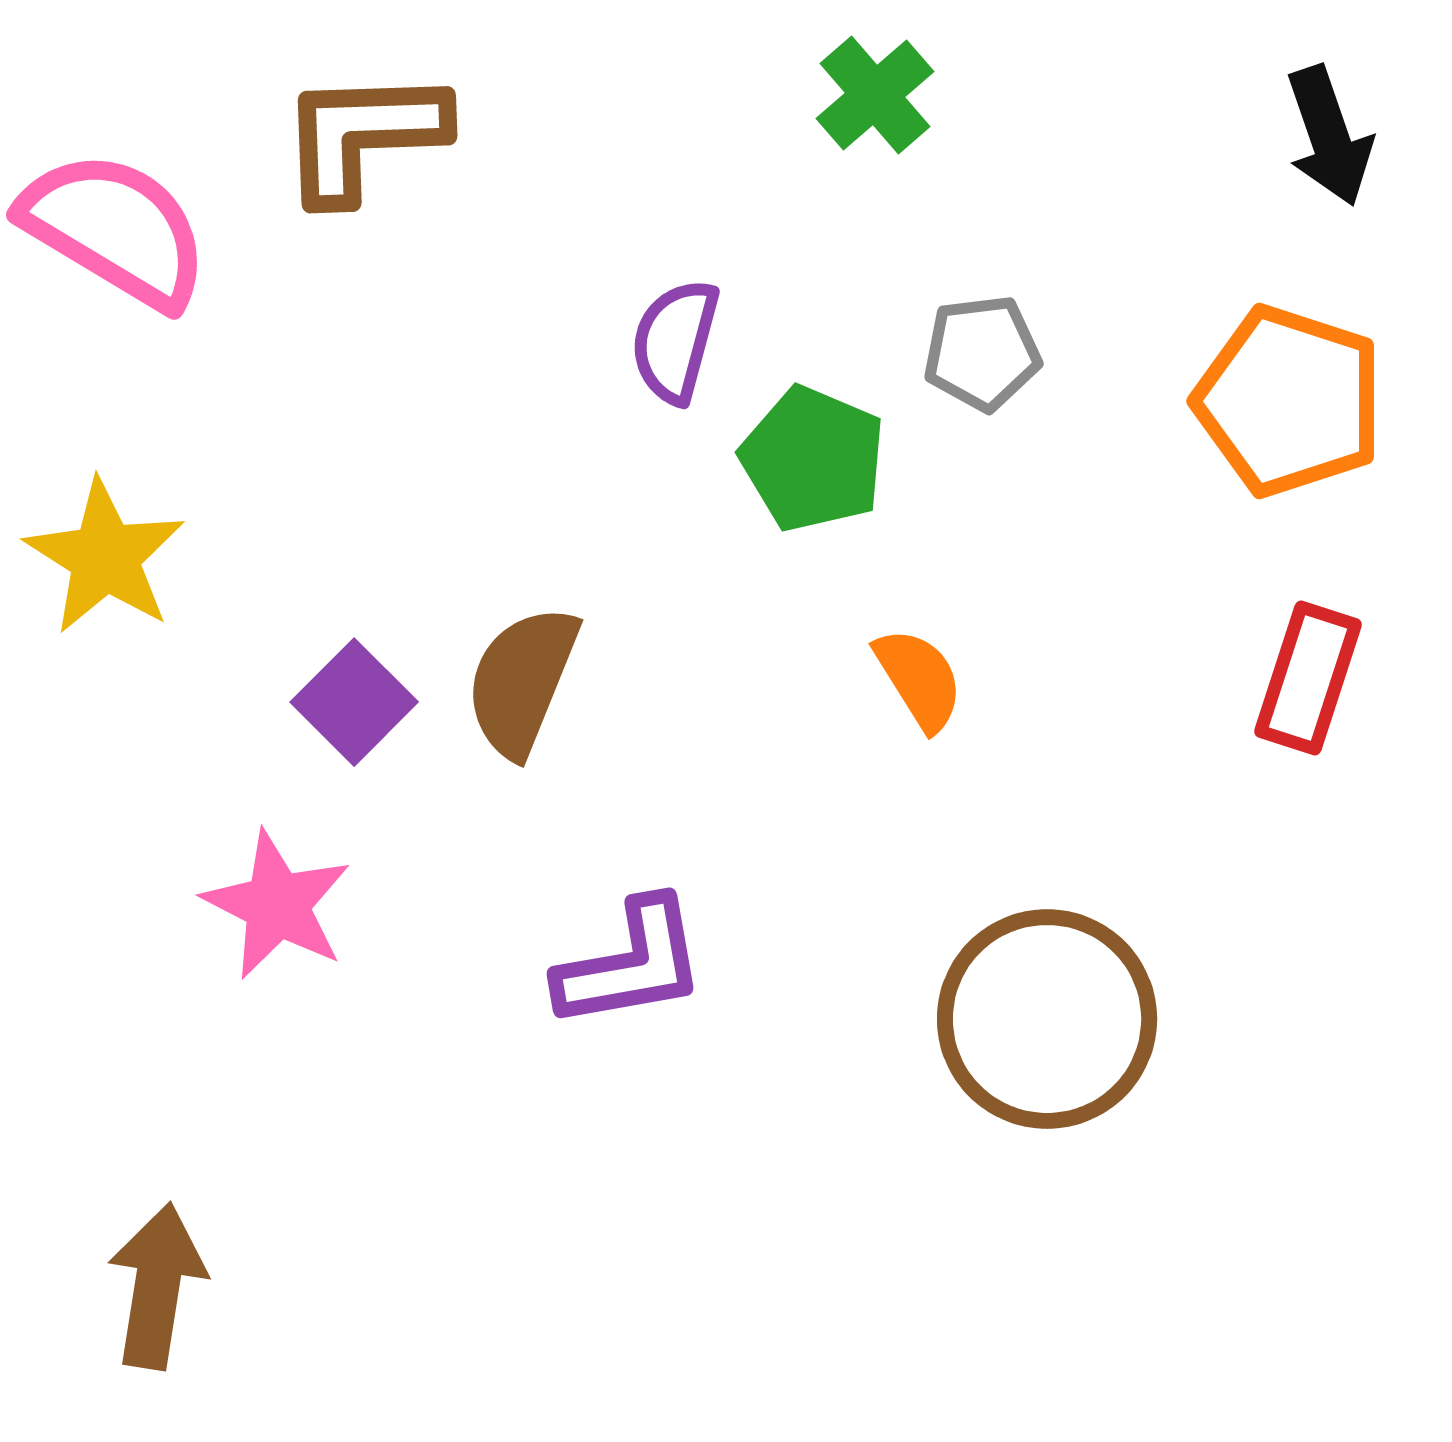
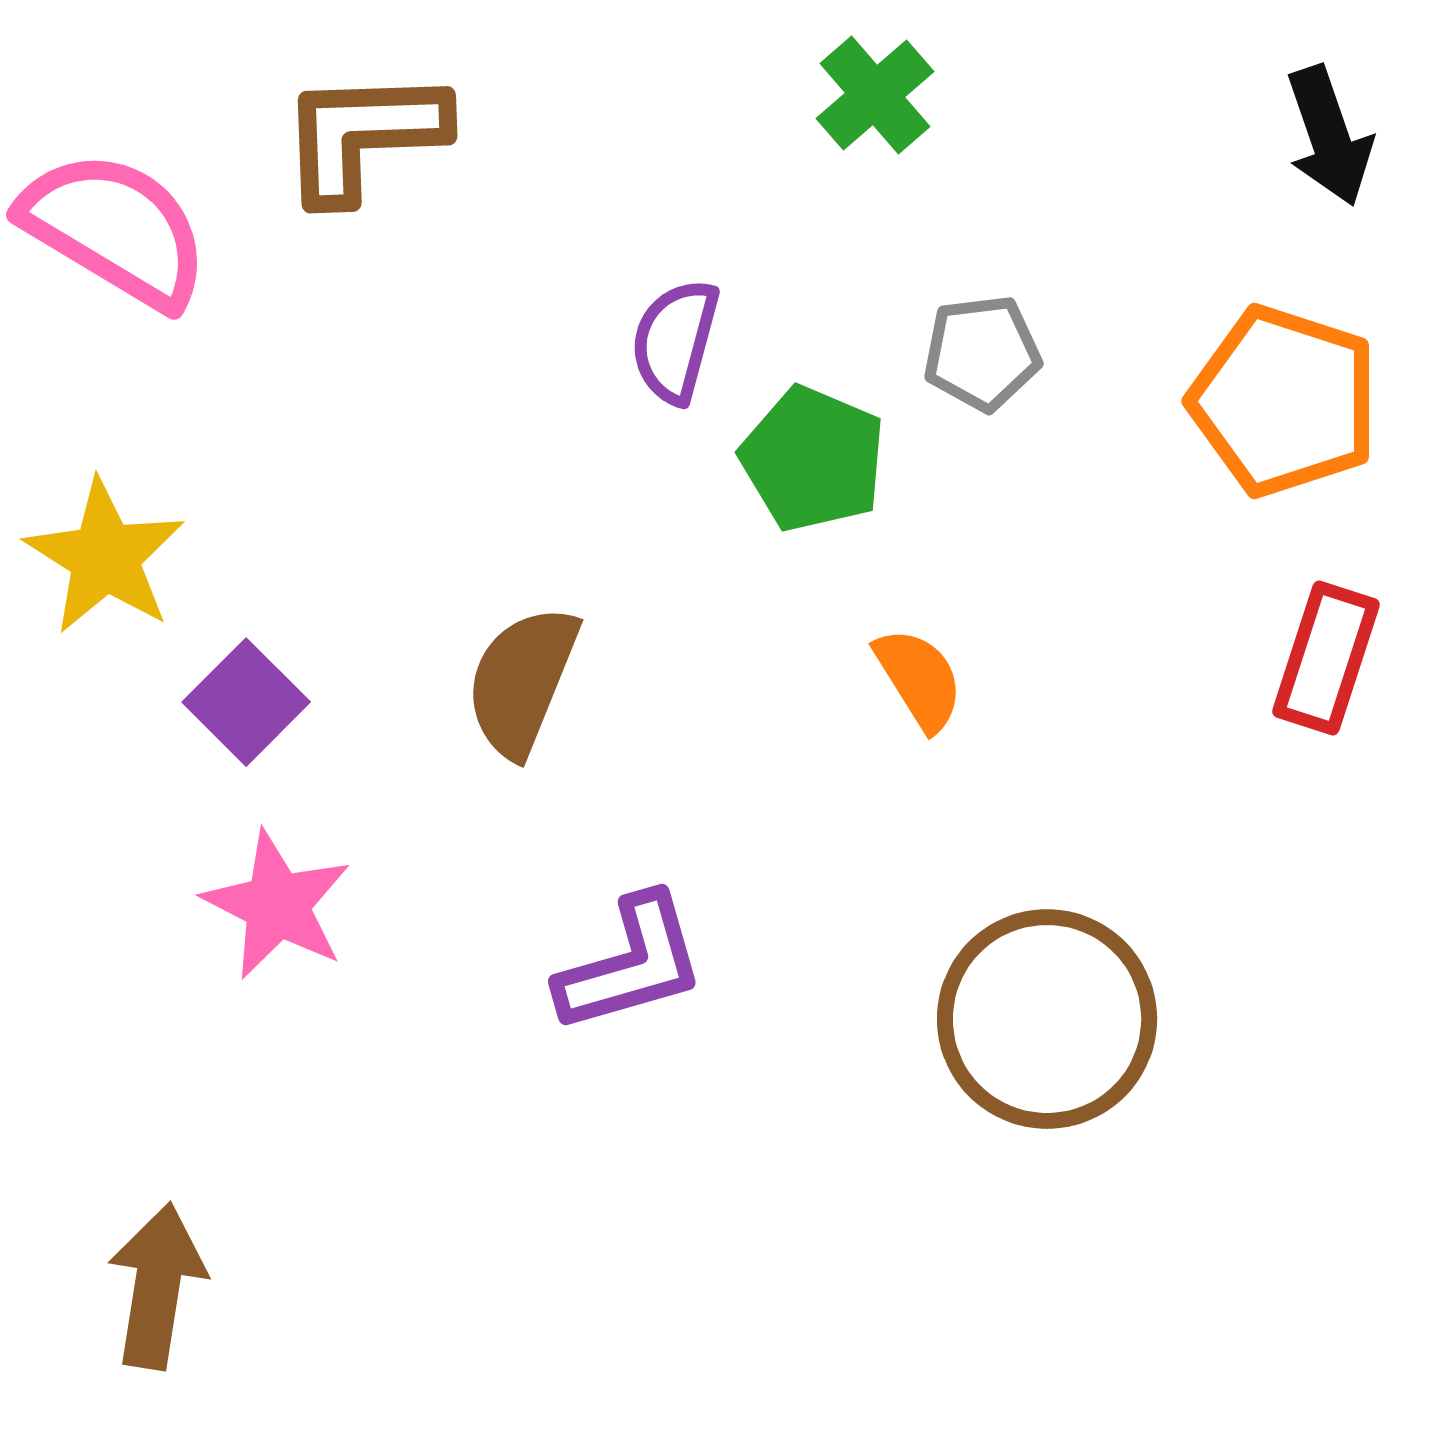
orange pentagon: moved 5 px left
red rectangle: moved 18 px right, 20 px up
purple square: moved 108 px left
purple L-shape: rotated 6 degrees counterclockwise
